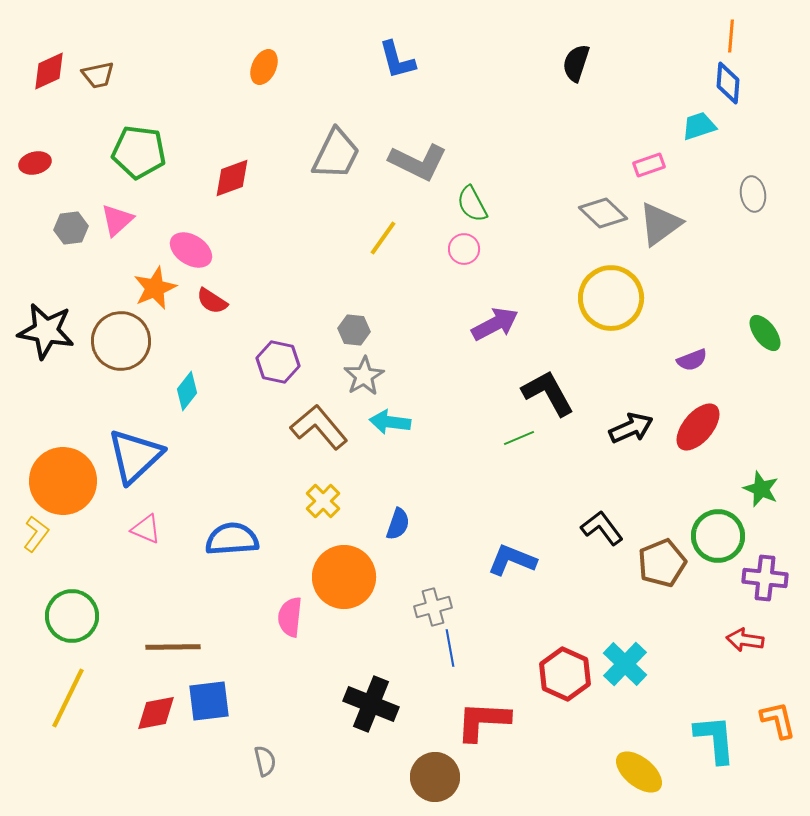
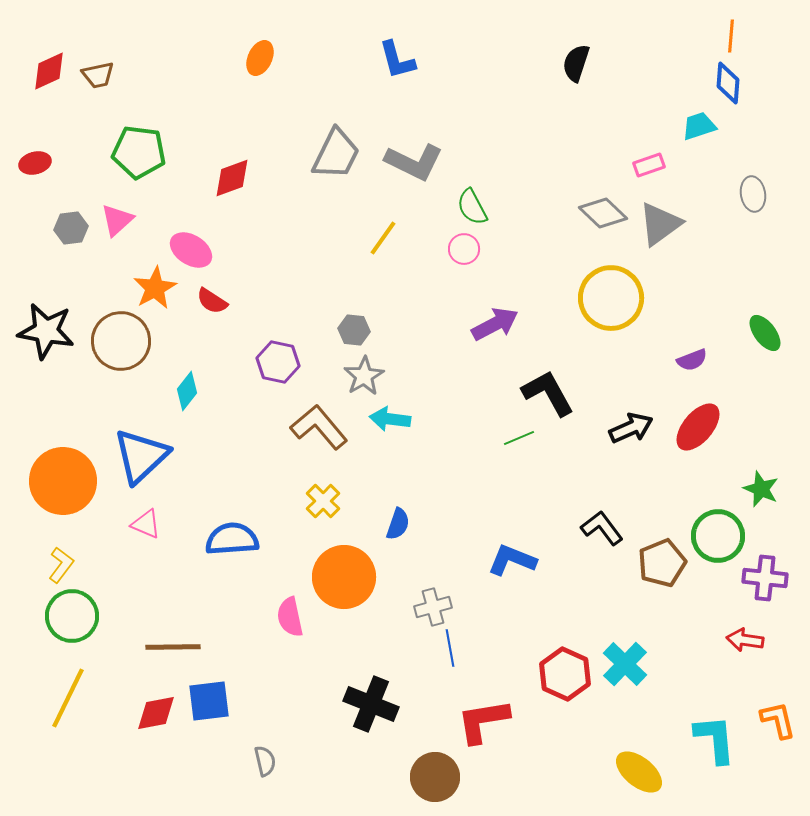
orange ellipse at (264, 67): moved 4 px left, 9 px up
gray L-shape at (418, 162): moved 4 px left
green semicircle at (472, 204): moved 3 px down
orange star at (155, 288): rotated 6 degrees counterclockwise
cyan arrow at (390, 422): moved 3 px up
blue triangle at (135, 456): moved 6 px right
pink triangle at (146, 529): moved 5 px up
yellow L-shape at (36, 534): moved 25 px right, 31 px down
pink semicircle at (290, 617): rotated 18 degrees counterclockwise
red L-shape at (483, 721): rotated 12 degrees counterclockwise
